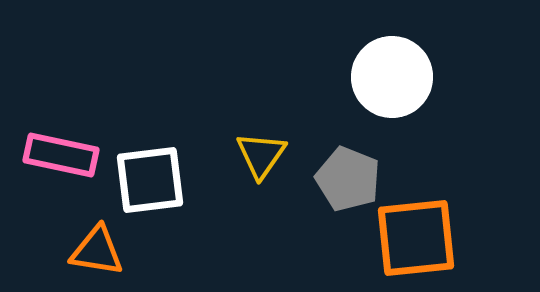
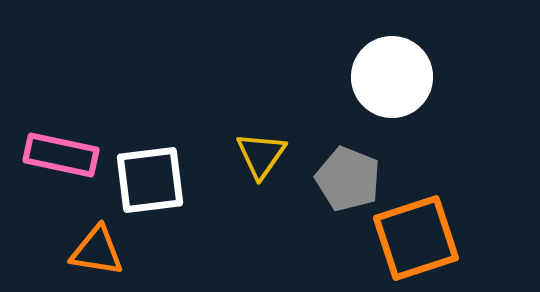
orange square: rotated 12 degrees counterclockwise
